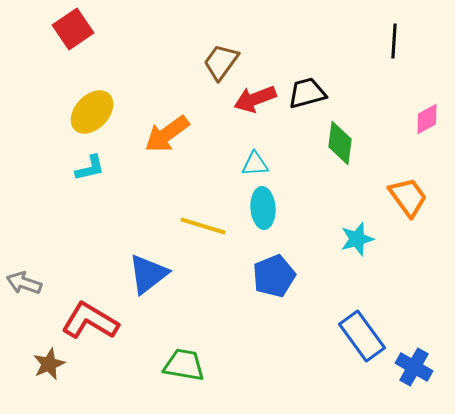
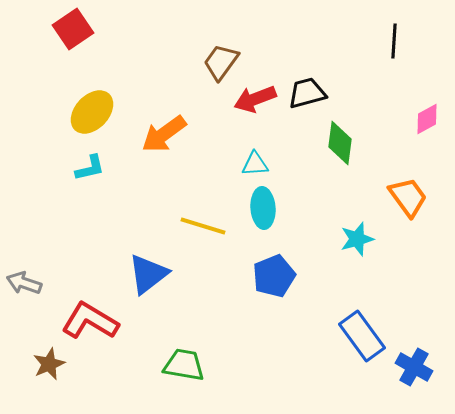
orange arrow: moved 3 px left
